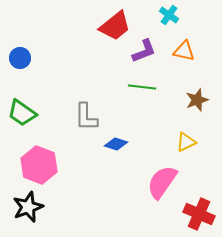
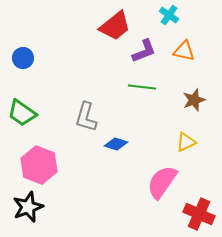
blue circle: moved 3 px right
brown star: moved 3 px left
gray L-shape: rotated 16 degrees clockwise
